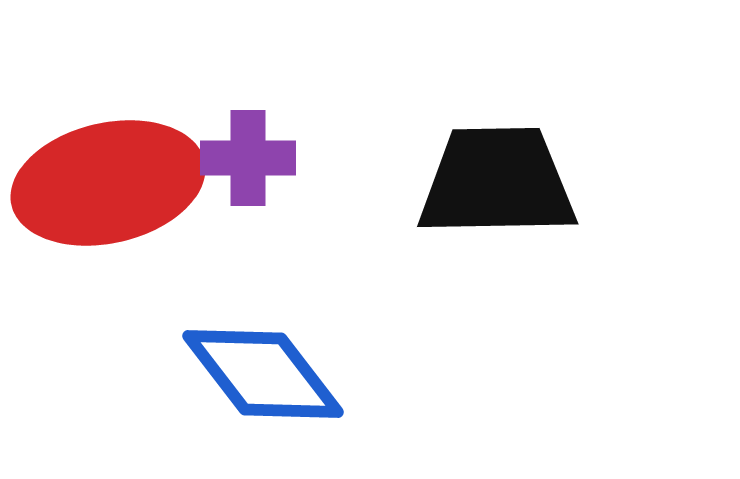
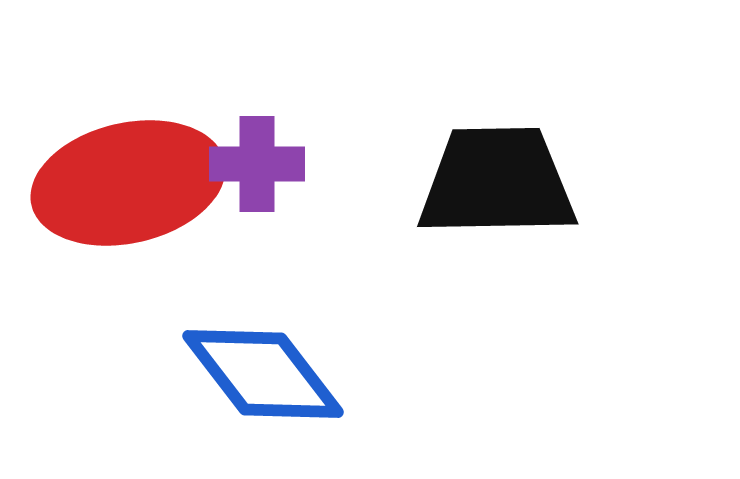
purple cross: moved 9 px right, 6 px down
red ellipse: moved 20 px right
